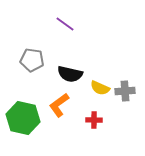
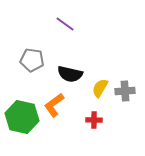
yellow semicircle: rotated 96 degrees clockwise
orange L-shape: moved 5 px left
green hexagon: moved 1 px left, 1 px up
